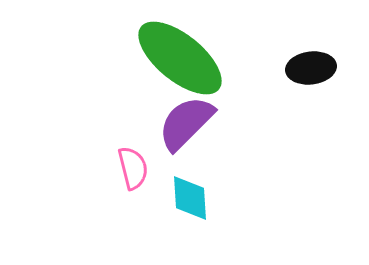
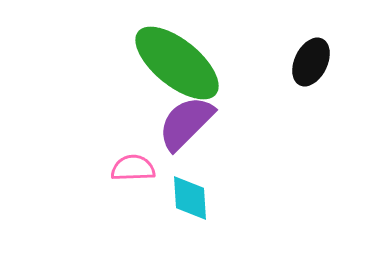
green ellipse: moved 3 px left, 5 px down
black ellipse: moved 6 px up; rotated 57 degrees counterclockwise
pink semicircle: rotated 78 degrees counterclockwise
